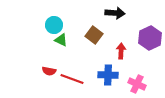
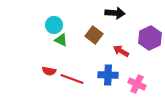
red arrow: rotated 63 degrees counterclockwise
